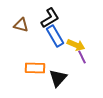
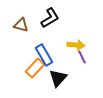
blue rectangle: moved 11 px left, 19 px down
yellow arrow: rotated 18 degrees counterclockwise
orange rectangle: rotated 48 degrees counterclockwise
